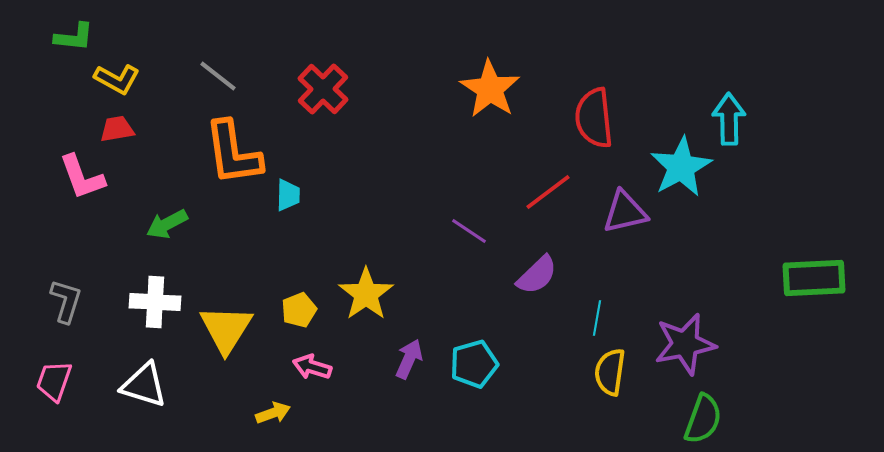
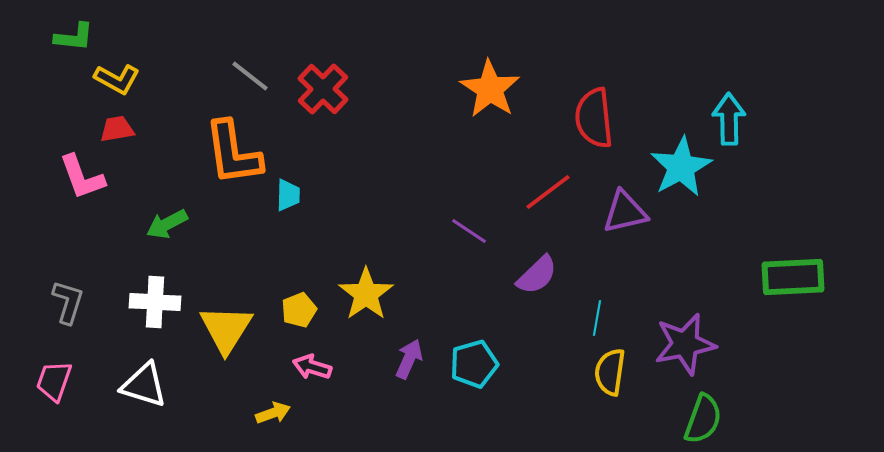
gray line: moved 32 px right
green rectangle: moved 21 px left, 1 px up
gray L-shape: moved 2 px right, 1 px down
